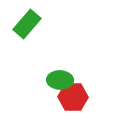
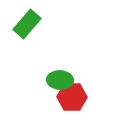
red hexagon: moved 1 px left
